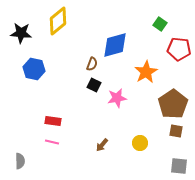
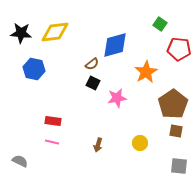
yellow diamond: moved 3 px left, 11 px down; rotated 32 degrees clockwise
brown semicircle: rotated 32 degrees clockwise
black square: moved 1 px left, 2 px up
brown arrow: moved 4 px left; rotated 24 degrees counterclockwise
gray semicircle: rotated 63 degrees counterclockwise
